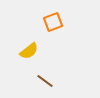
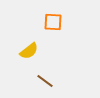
orange square: rotated 24 degrees clockwise
